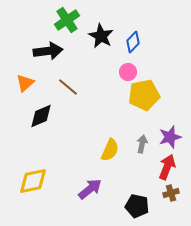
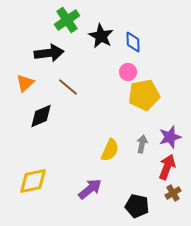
blue diamond: rotated 45 degrees counterclockwise
black arrow: moved 1 px right, 2 px down
brown cross: moved 2 px right; rotated 14 degrees counterclockwise
